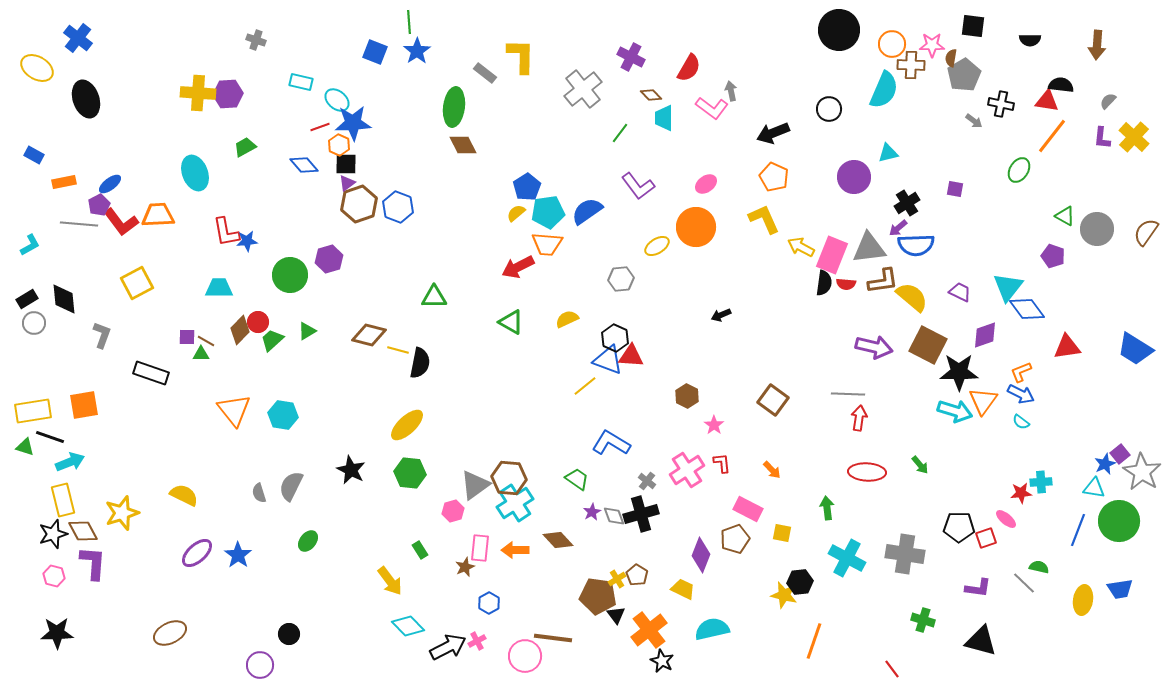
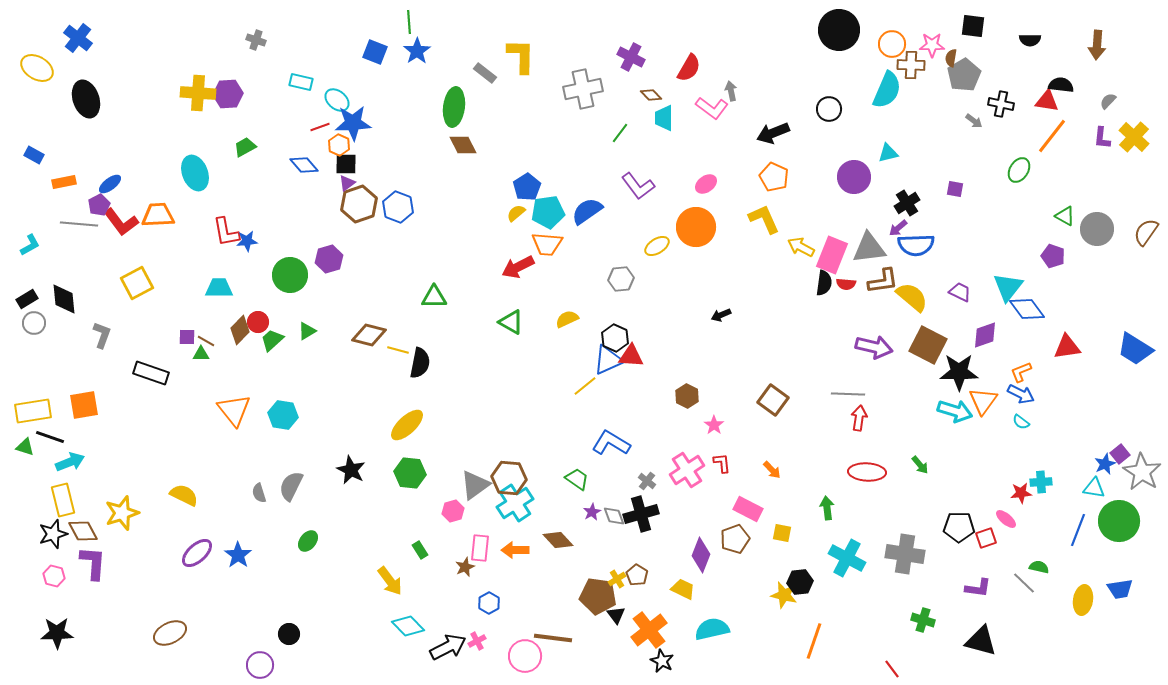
gray cross at (583, 89): rotated 27 degrees clockwise
cyan semicircle at (884, 90): moved 3 px right
blue triangle at (608, 360): rotated 44 degrees counterclockwise
